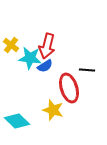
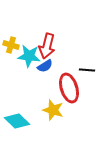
yellow cross: rotated 21 degrees counterclockwise
cyan star: moved 1 px left, 2 px up
